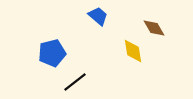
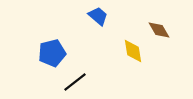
brown diamond: moved 5 px right, 2 px down
